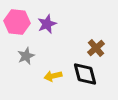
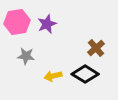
pink hexagon: rotated 15 degrees counterclockwise
gray star: rotated 30 degrees clockwise
black diamond: rotated 44 degrees counterclockwise
